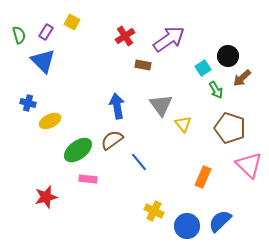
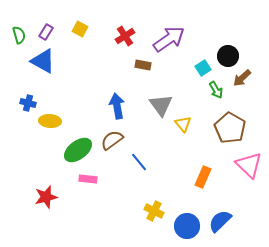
yellow square: moved 8 px right, 7 px down
blue triangle: rotated 16 degrees counterclockwise
yellow ellipse: rotated 30 degrees clockwise
brown pentagon: rotated 12 degrees clockwise
